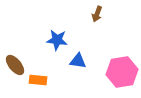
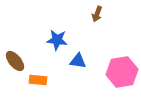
brown ellipse: moved 4 px up
